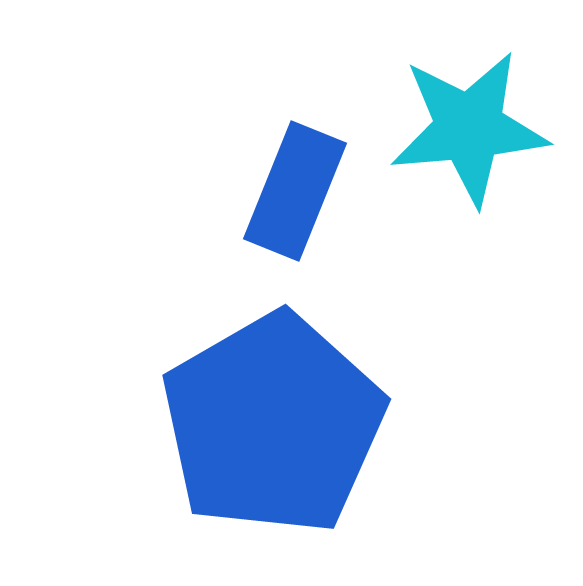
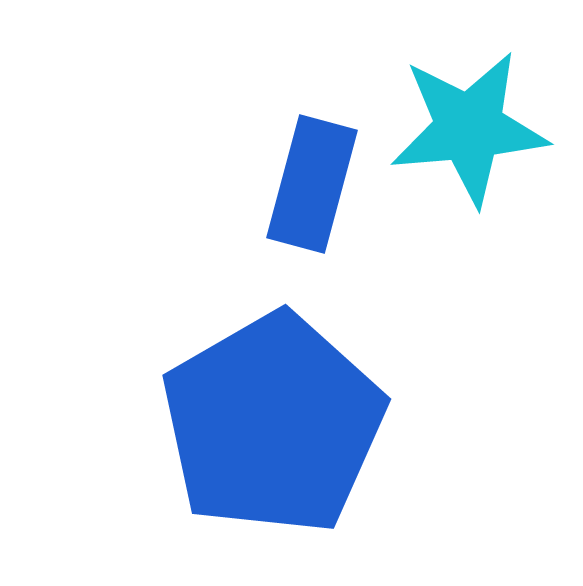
blue rectangle: moved 17 px right, 7 px up; rotated 7 degrees counterclockwise
